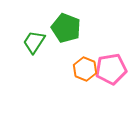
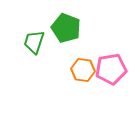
green trapezoid: rotated 15 degrees counterclockwise
orange hexagon: moved 2 px left, 1 px down; rotated 15 degrees counterclockwise
